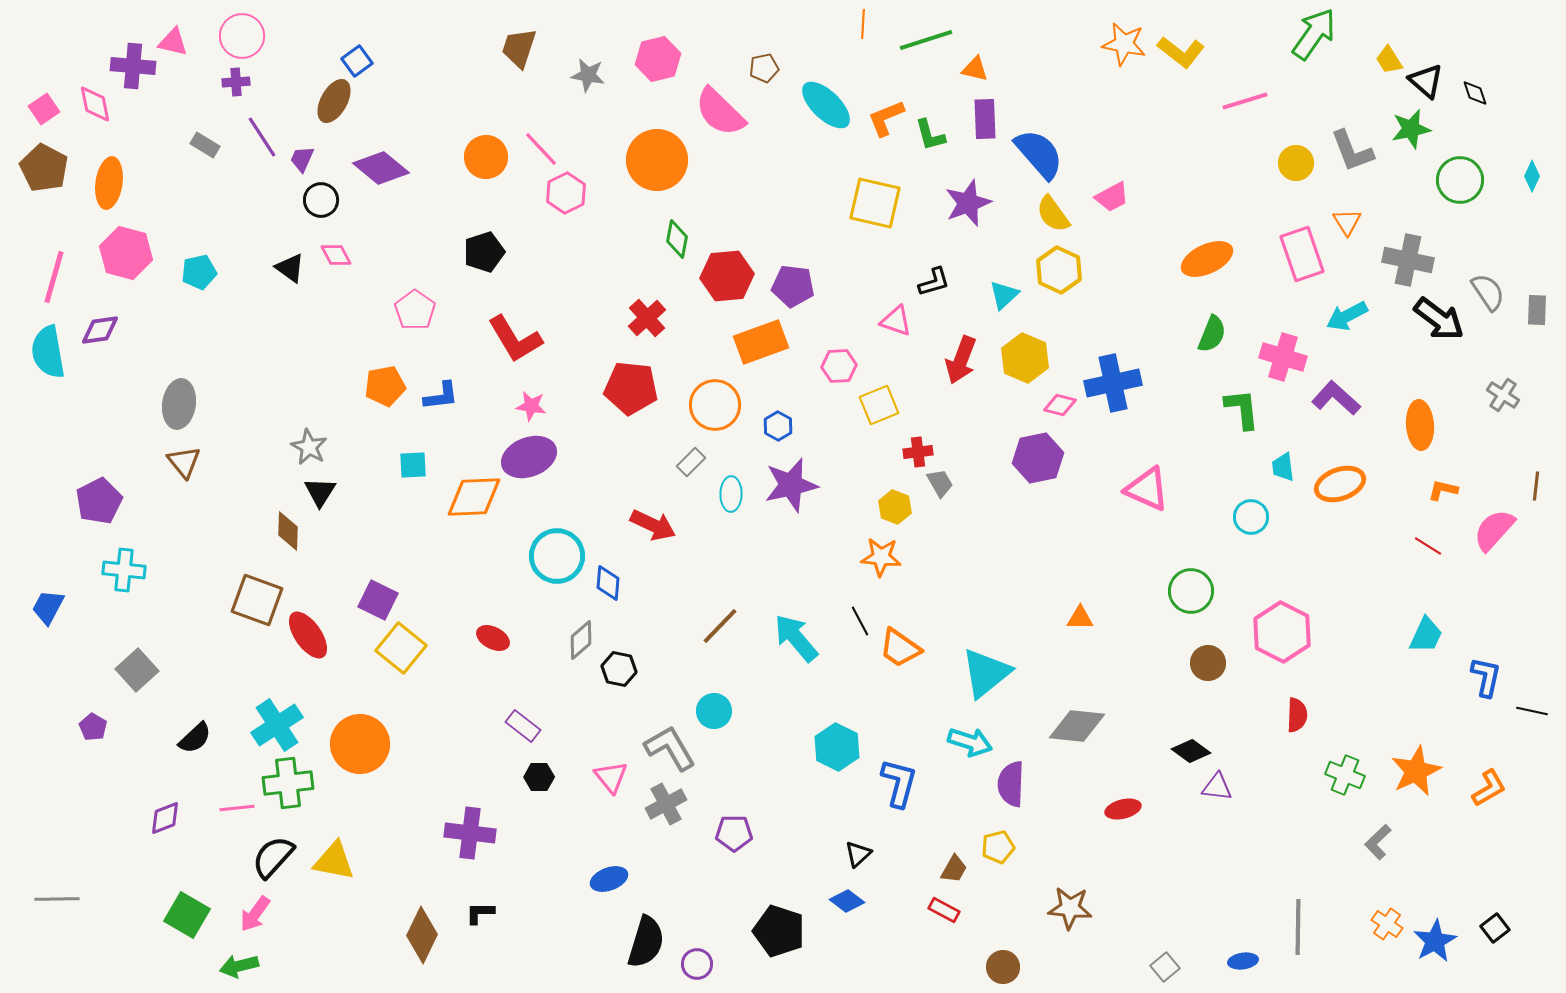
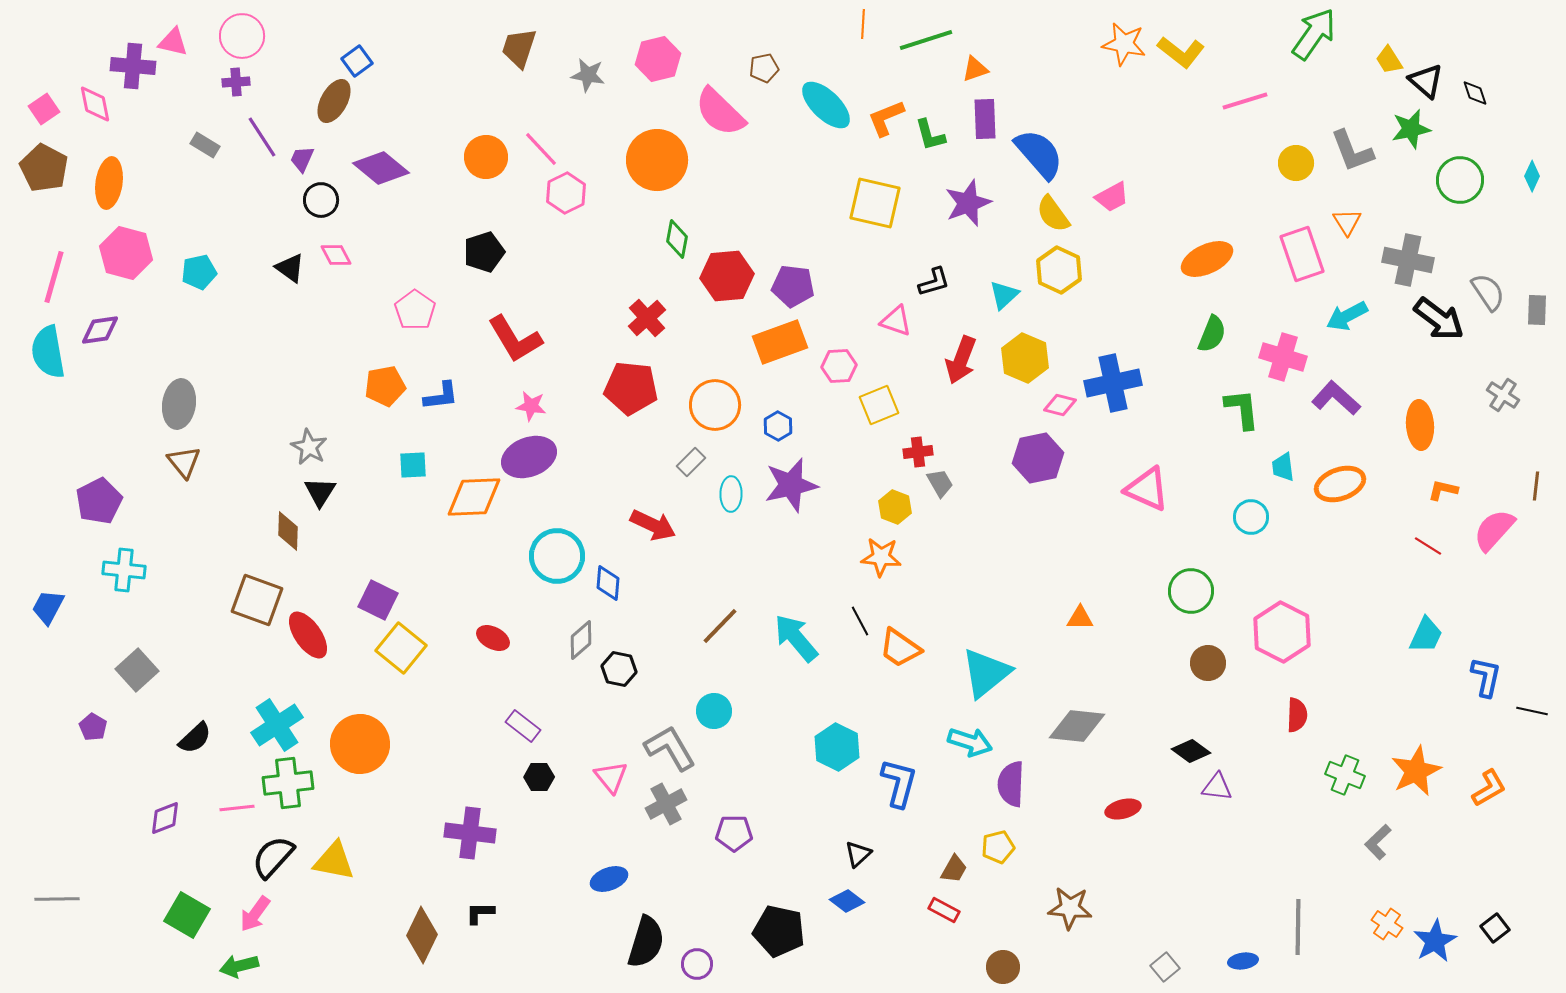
orange triangle at (975, 69): rotated 32 degrees counterclockwise
orange rectangle at (761, 342): moved 19 px right
black pentagon at (779, 931): rotated 6 degrees counterclockwise
